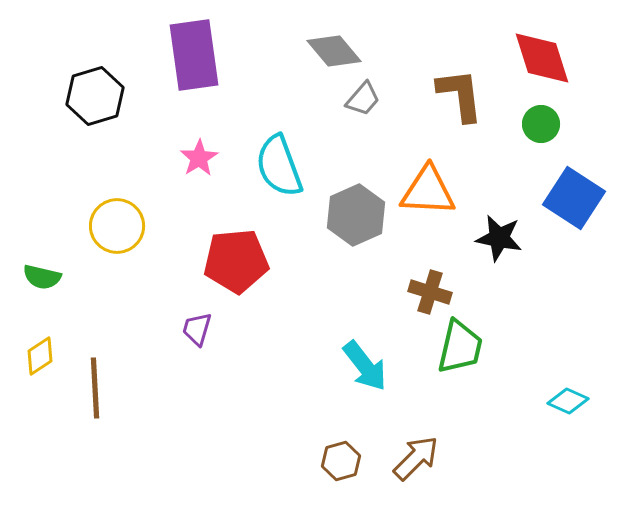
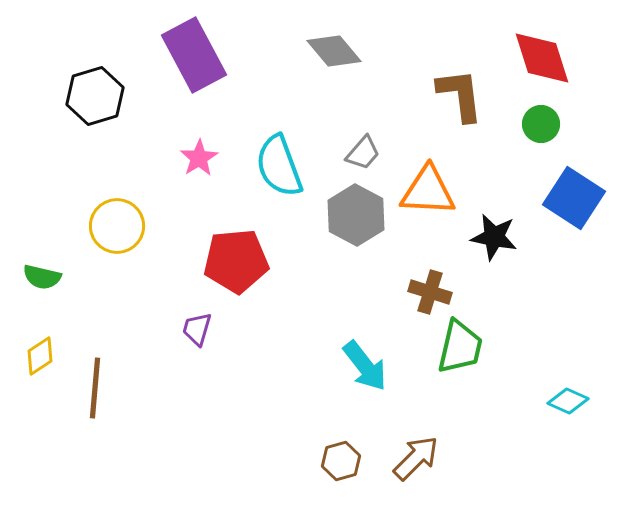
purple rectangle: rotated 20 degrees counterclockwise
gray trapezoid: moved 54 px down
gray hexagon: rotated 8 degrees counterclockwise
black star: moved 5 px left, 1 px up
brown line: rotated 8 degrees clockwise
